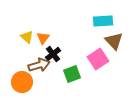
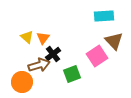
cyan rectangle: moved 1 px right, 5 px up
pink square: moved 1 px left, 3 px up
